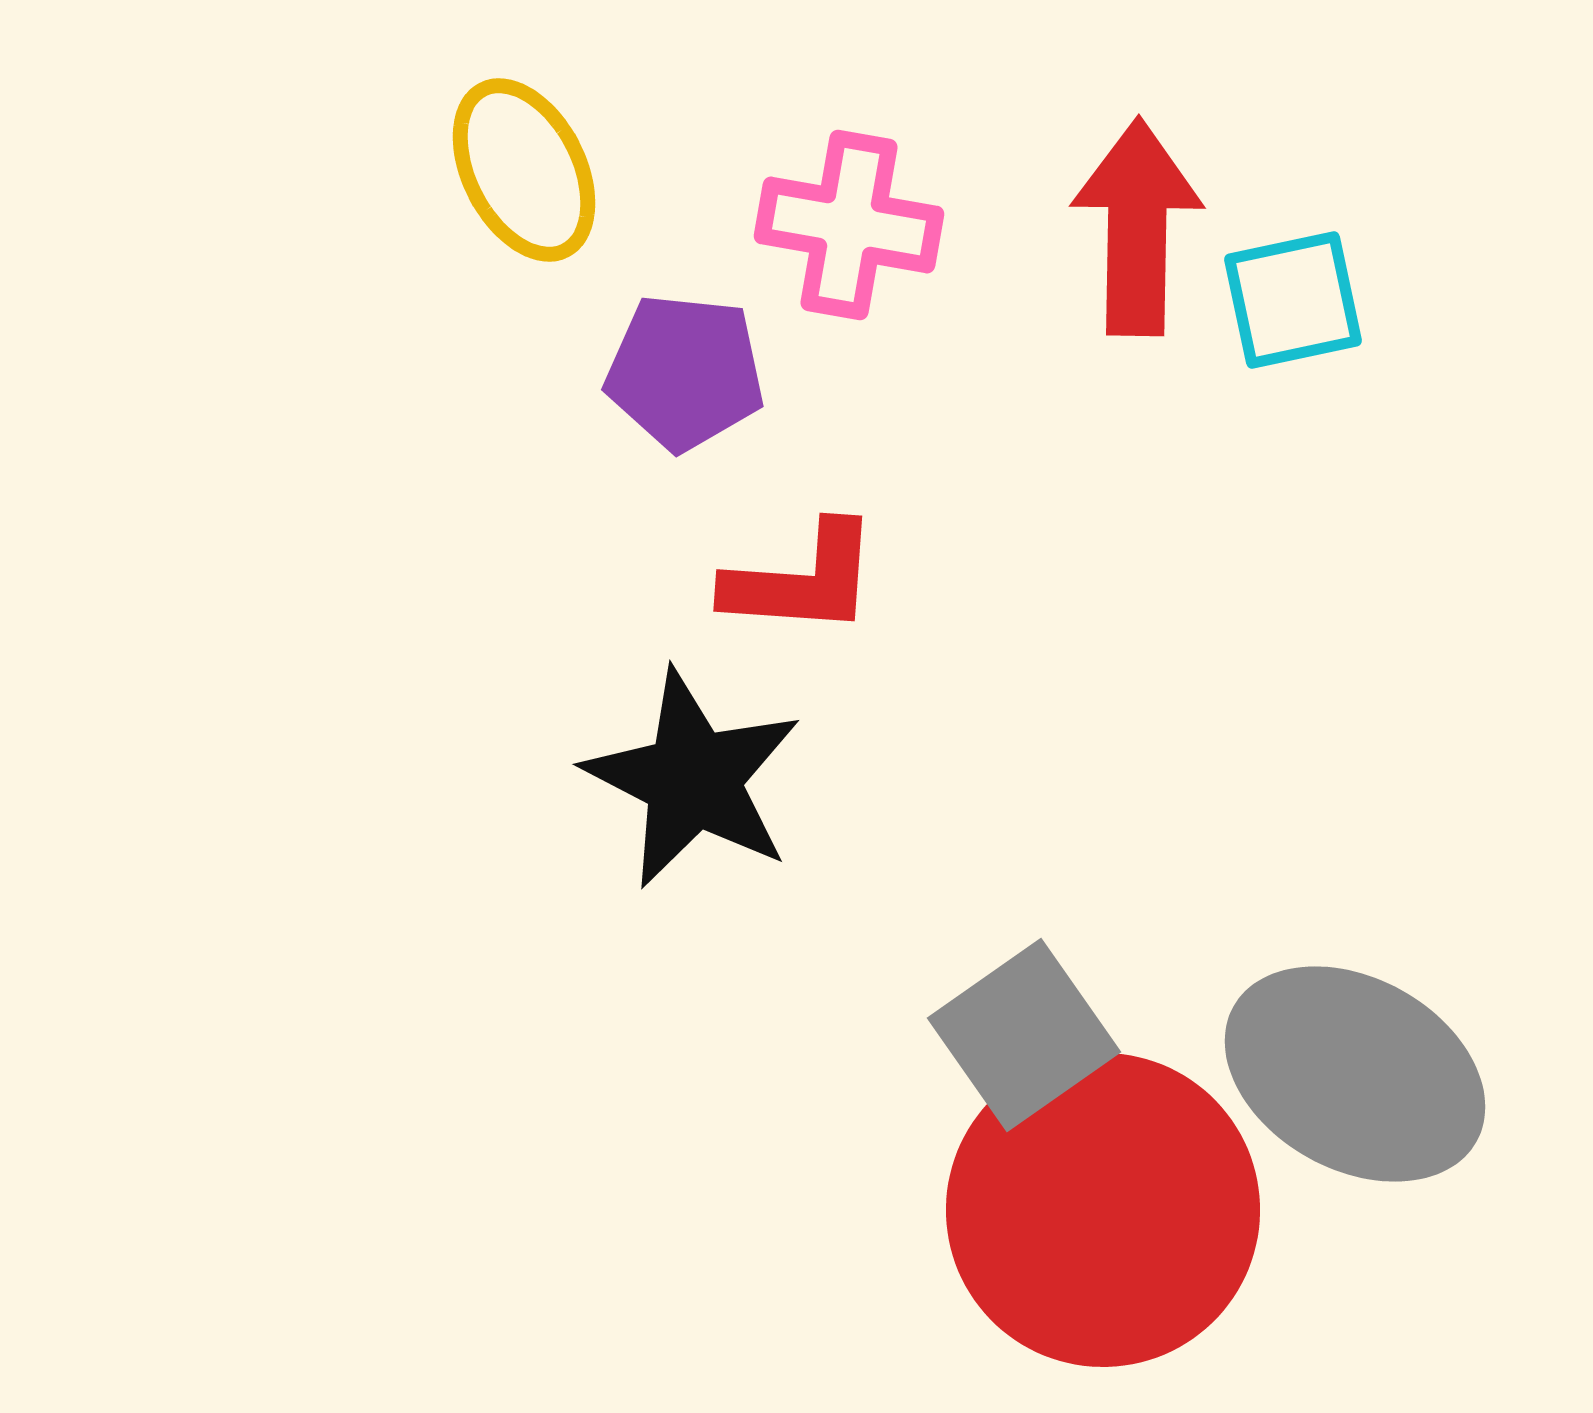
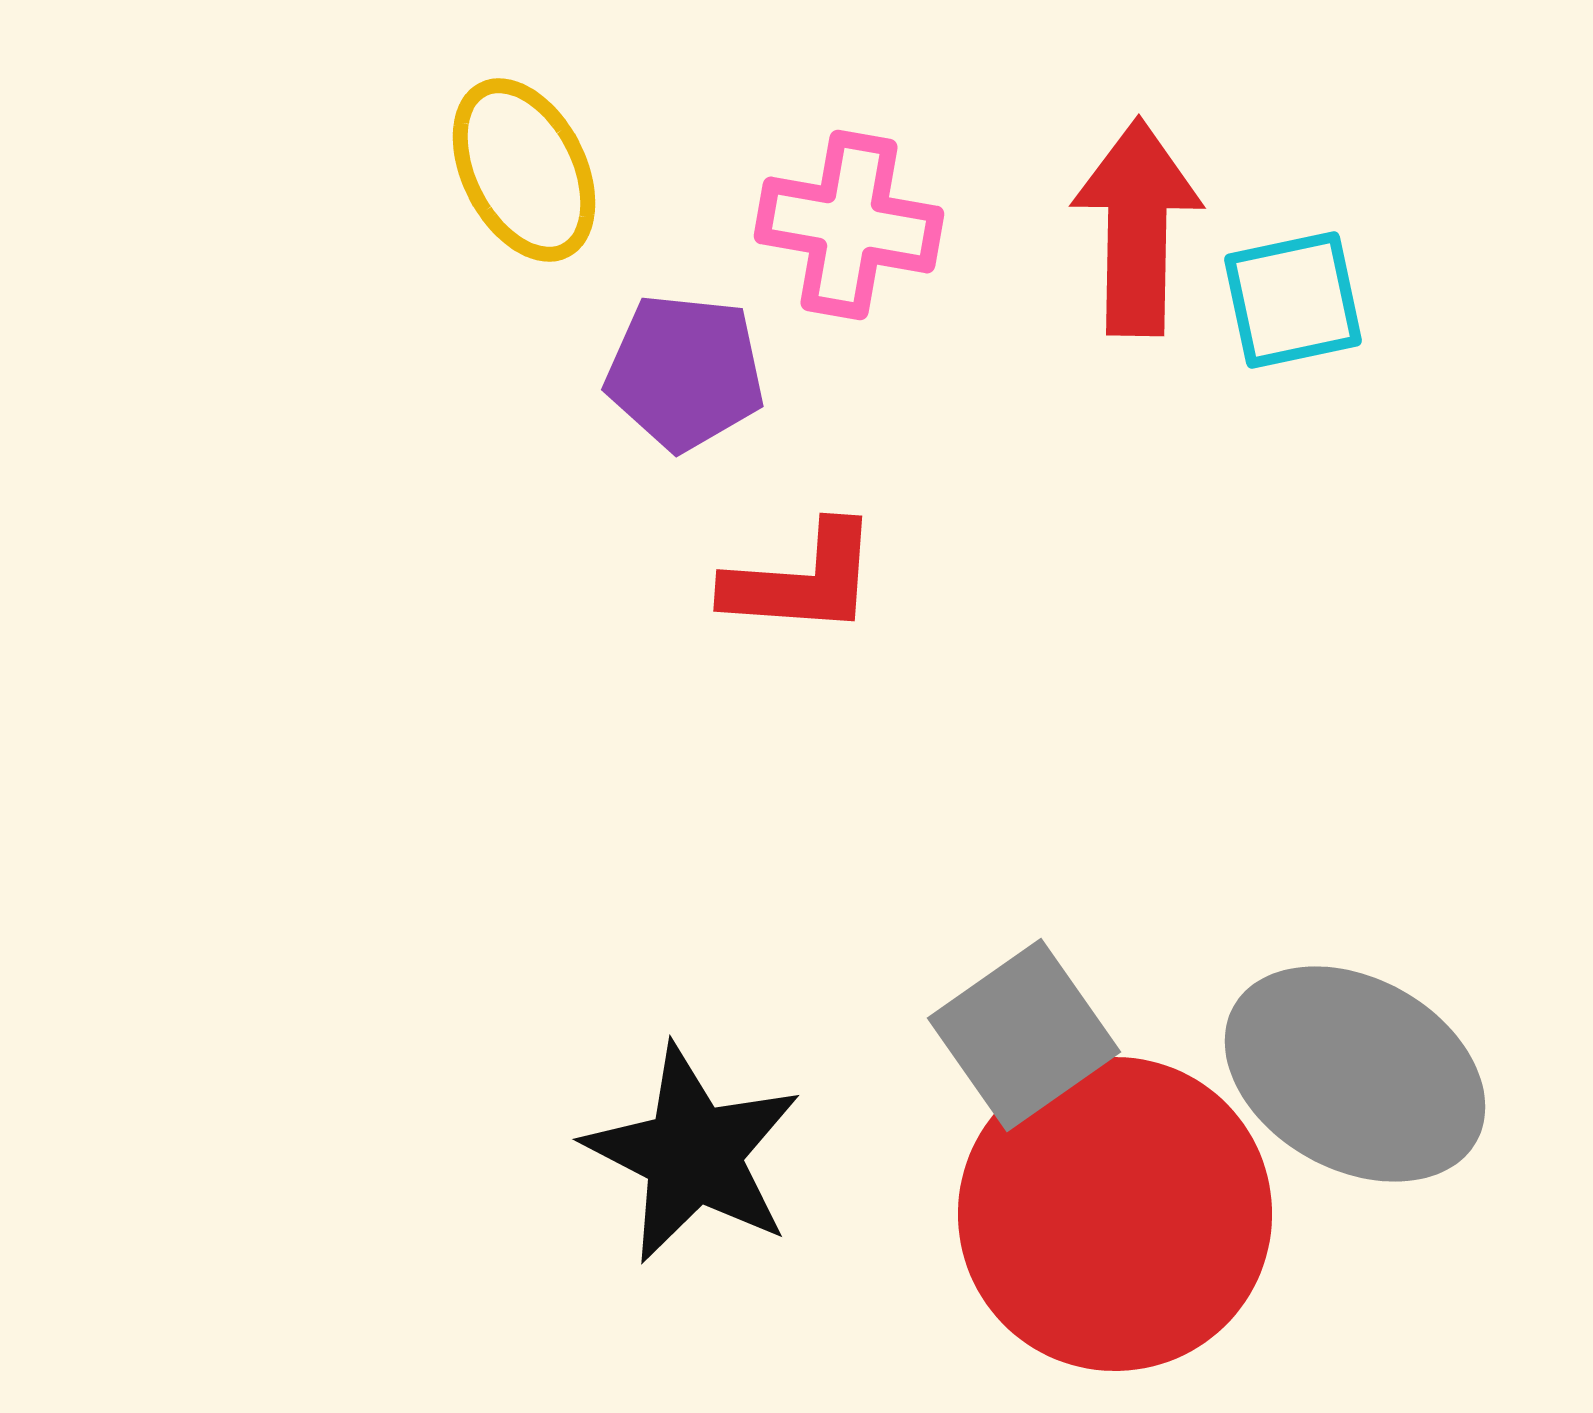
black star: moved 375 px down
red circle: moved 12 px right, 4 px down
